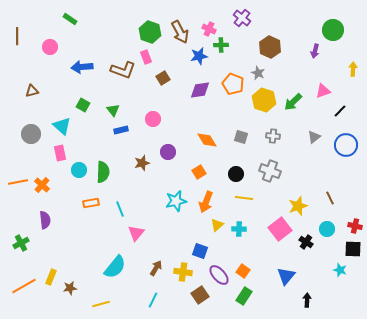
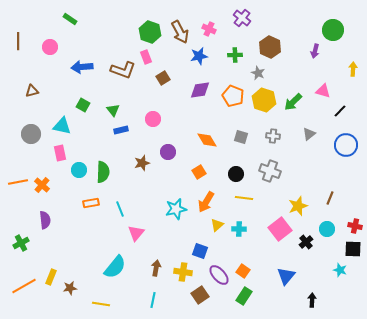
brown line at (17, 36): moved 1 px right, 5 px down
green cross at (221, 45): moved 14 px right, 10 px down
orange pentagon at (233, 84): moved 12 px down
pink triangle at (323, 91): rotated 35 degrees clockwise
cyan triangle at (62, 126): rotated 30 degrees counterclockwise
gray triangle at (314, 137): moved 5 px left, 3 px up
brown line at (330, 198): rotated 48 degrees clockwise
cyan star at (176, 201): moved 8 px down
orange arrow at (206, 202): rotated 10 degrees clockwise
black cross at (306, 242): rotated 16 degrees clockwise
brown arrow at (156, 268): rotated 21 degrees counterclockwise
cyan line at (153, 300): rotated 14 degrees counterclockwise
black arrow at (307, 300): moved 5 px right
yellow line at (101, 304): rotated 24 degrees clockwise
